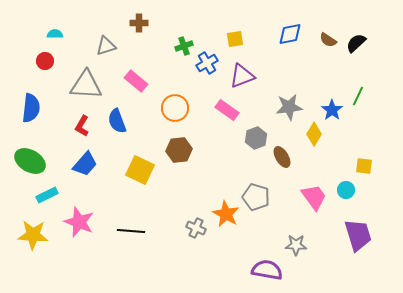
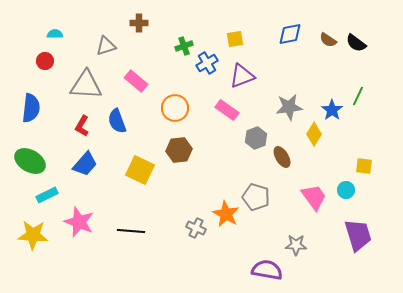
black semicircle at (356, 43): rotated 100 degrees counterclockwise
